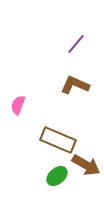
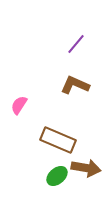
pink semicircle: moved 1 px right; rotated 12 degrees clockwise
brown arrow: moved 3 px down; rotated 20 degrees counterclockwise
